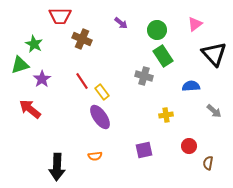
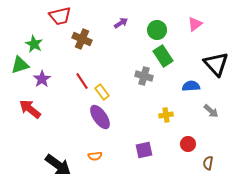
red trapezoid: rotated 15 degrees counterclockwise
purple arrow: rotated 72 degrees counterclockwise
black triangle: moved 2 px right, 10 px down
gray arrow: moved 3 px left
red circle: moved 1 px left, 2 px up
black arrow: moved 1 px right, 2 px up; rotated 56 degrees counterclockwise
